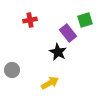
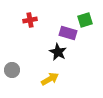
purple rectangle: rotated 36 degrees counterclockwise
yellow arrow: moved 4 px up
